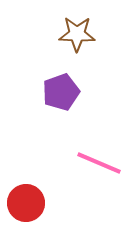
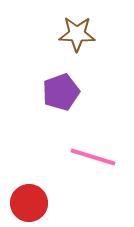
pink line: moved 6 px left, 6 px up; rotated 6 degrees counterclockwise
red circle: moved 3 px right
